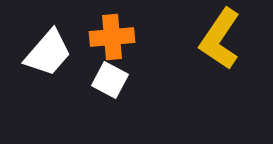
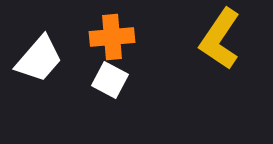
white trapezoid: moved 9 px left, 6 px down
